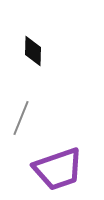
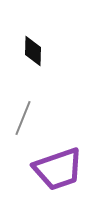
gray line: moved 2 px right
